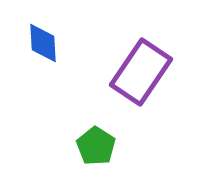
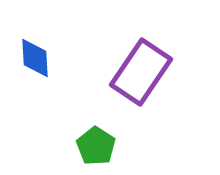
blue diamond: moved 8 px left, 15 px down
